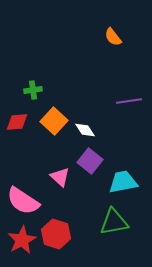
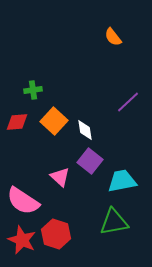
purple line: moved 1 px left, 1 px down; rotated 35 degrees counterclockwise
white diamond: rotated 25 degrees clockwise
cyan trapezoid: moved 1 px left, 1 px up
red star: rotated 20 degrees counterclockwise
